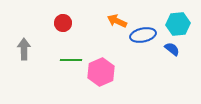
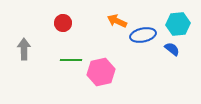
pink hexagon: rotated 12 degrees clockwise
